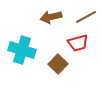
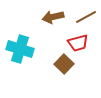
brown arrow: moved 2 px right
cyan cross: moved 2 px left, 1 px up
brown square: moved 6 px right
